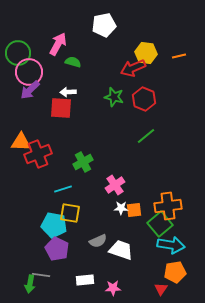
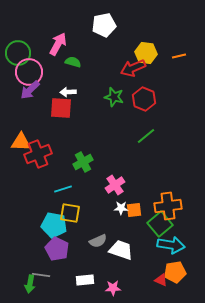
red triangle: moved 9 px up; rotated 40 degrees counterclockwise
